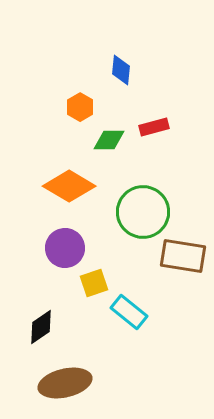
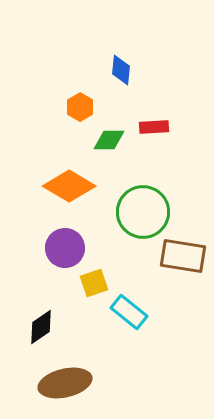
red rectangle: rotated 12 degrees clockwise
